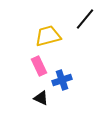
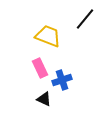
yellow trapezoid: rotated 36 degrees clockwise
pink rectangle: moved 1 px right, 2 px down
black triangle: moved 3 px right, 1 px down
